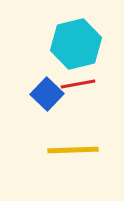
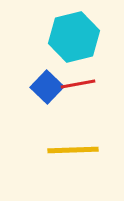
cyan hexagon: moved 2 px left, 7 px up
blue square: moved 7 px up
